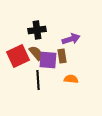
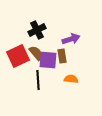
black cross: rotated 18 degrees counterclockwise
